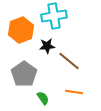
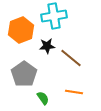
brown line: moved 2 px right, 3 px up
